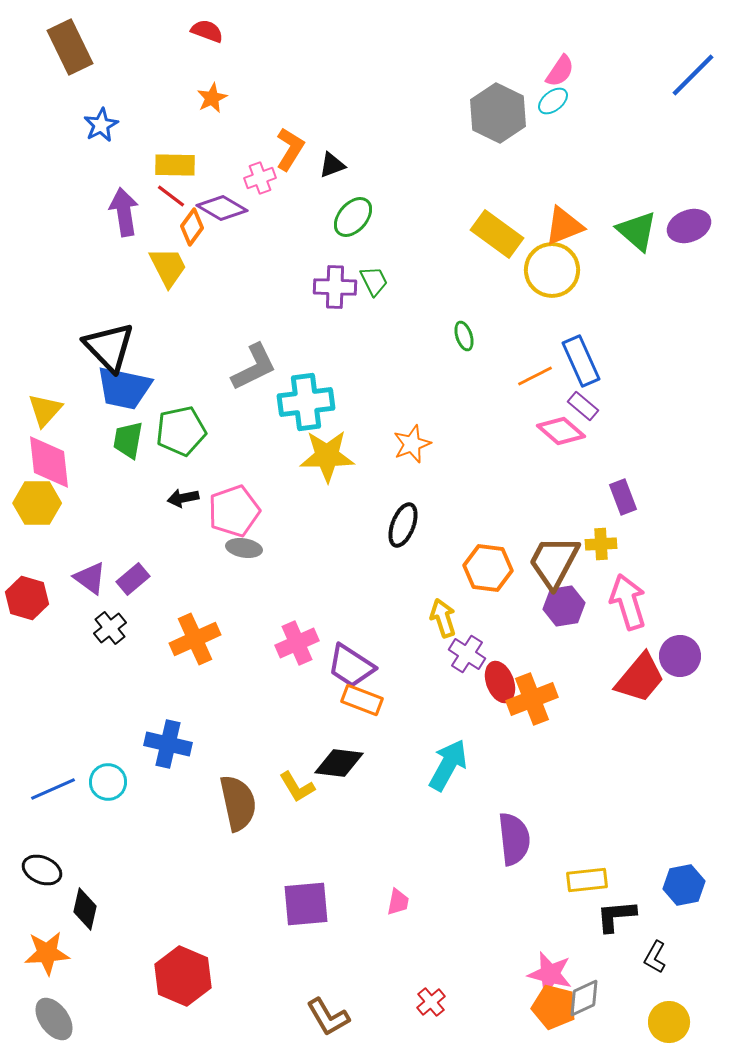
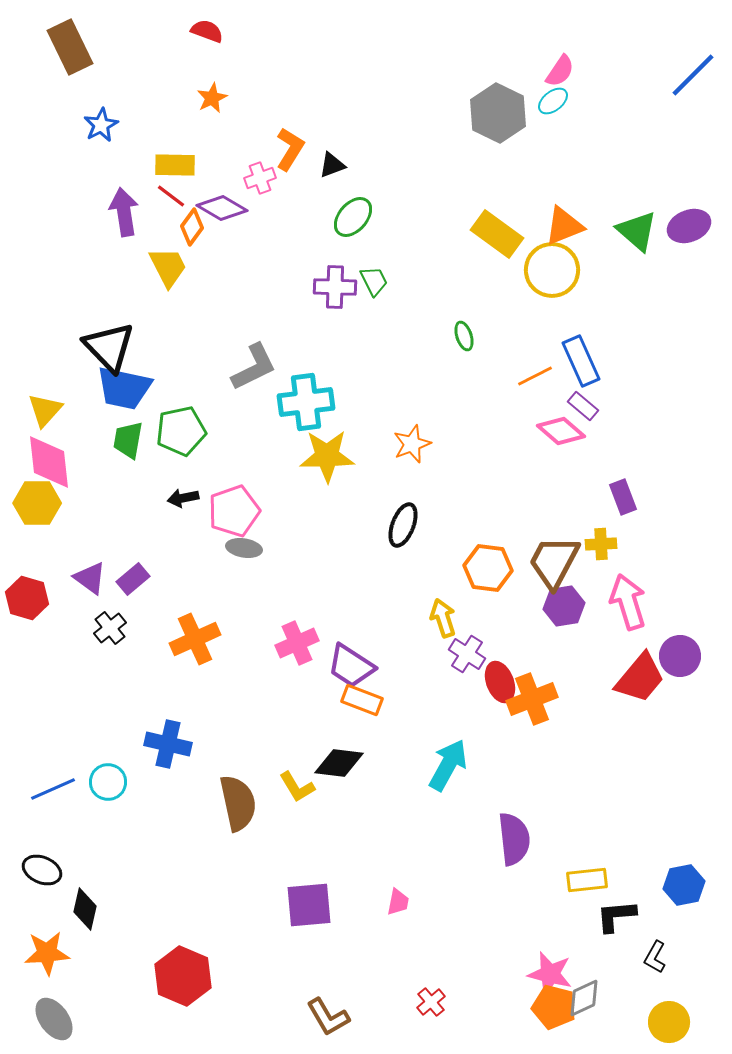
purple square at (306, 904): moved 3 px right, 1 px down
